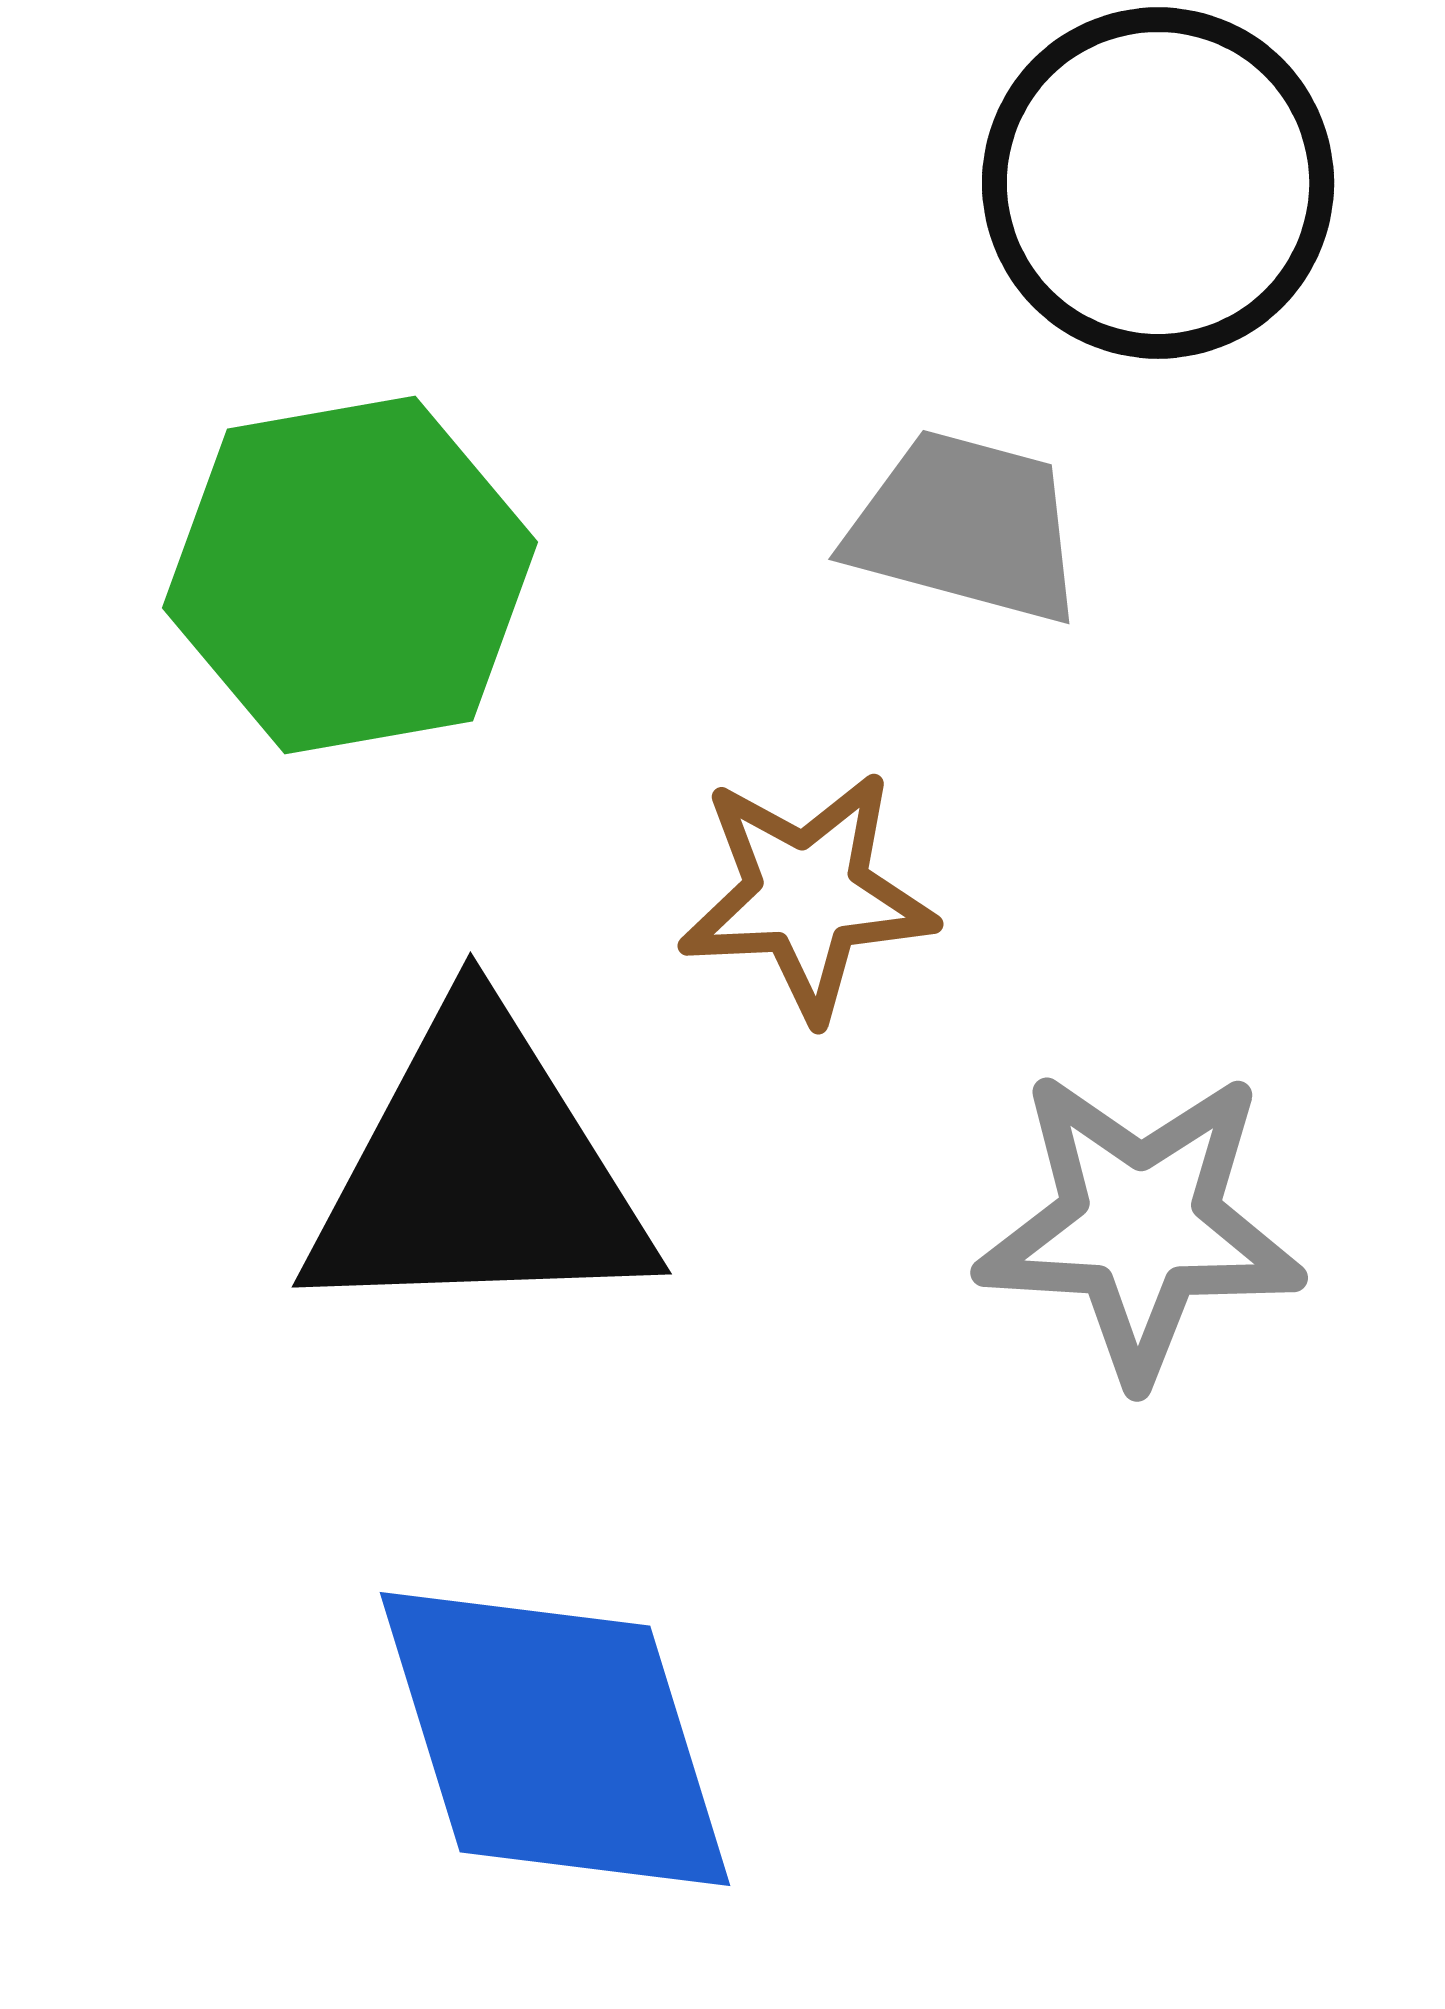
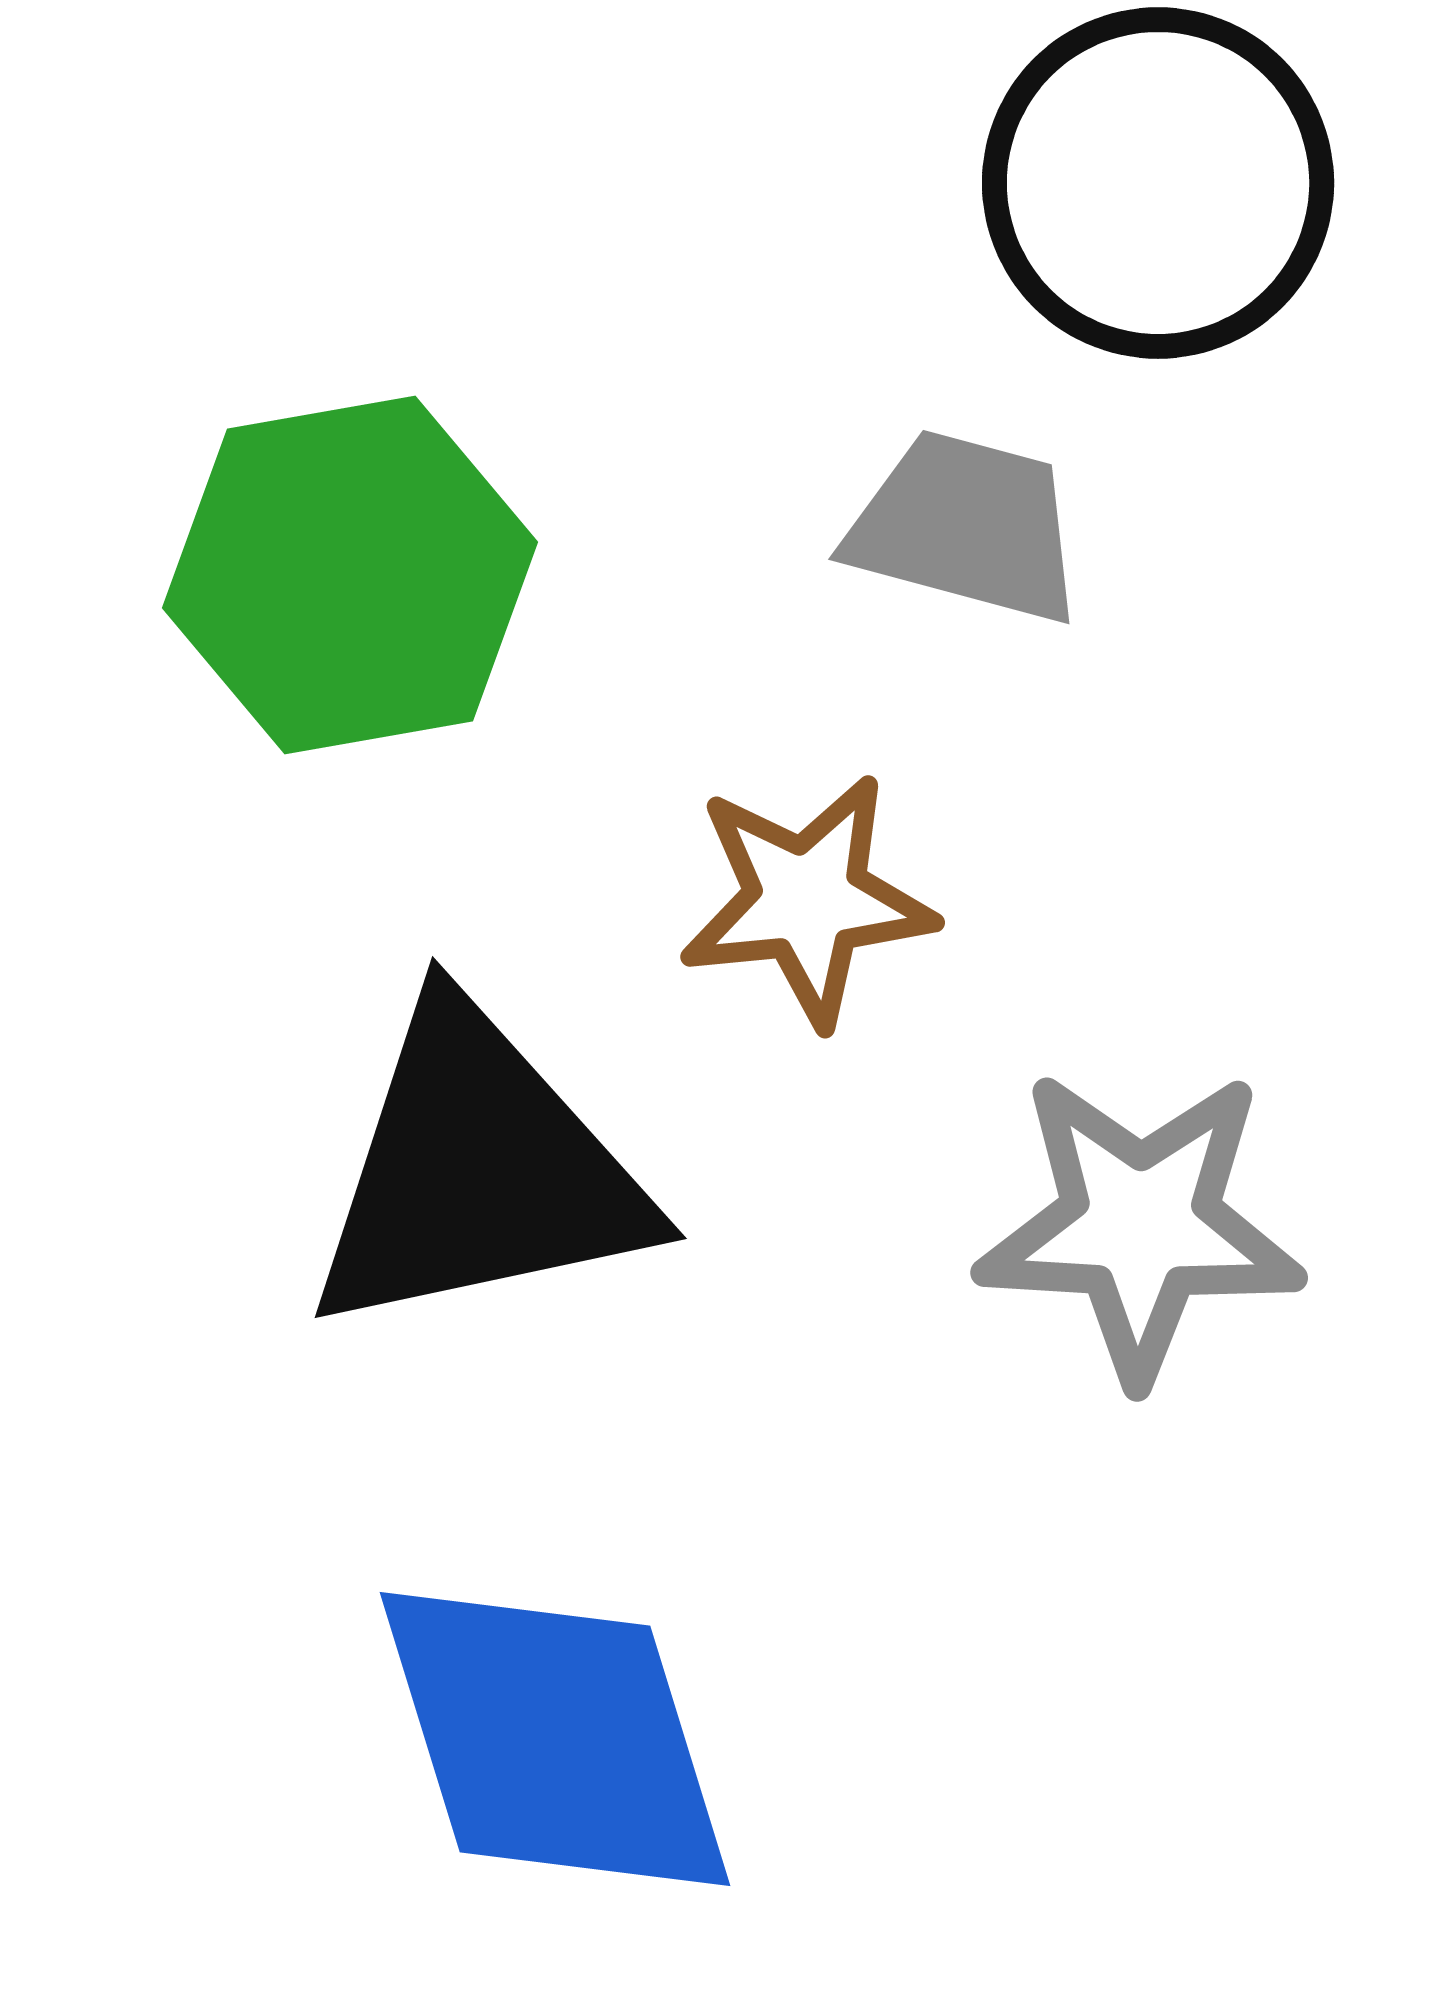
brown star: moved 5 px down; rotated 3 degrees counterclockwise
black triangle: rotated 10 degrees counterclockwise
